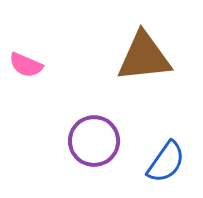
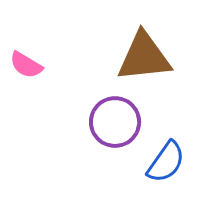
pink semicircle: rotated 8 degrees clockwise
purple circle: moved 21 px right, 19 px up
